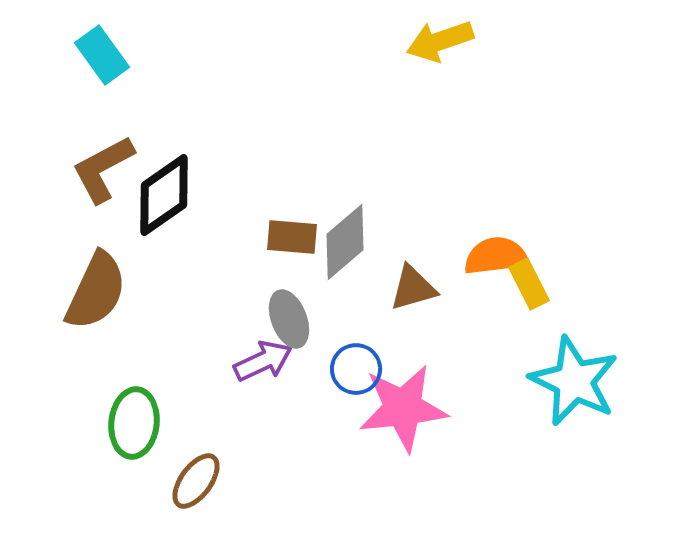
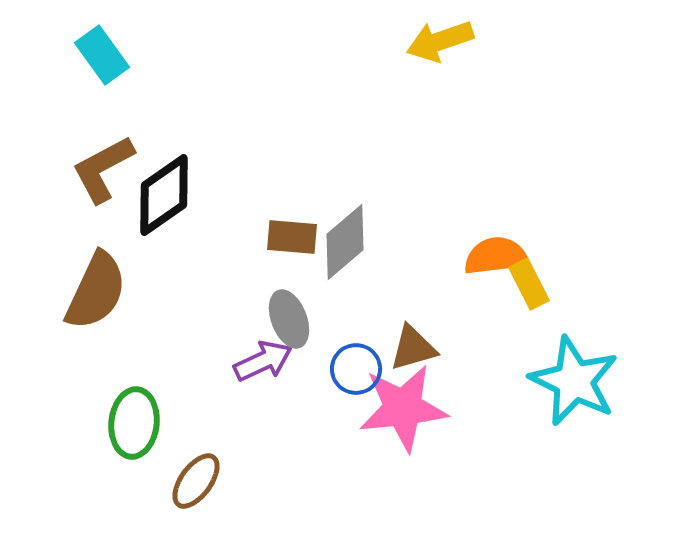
brown triangle: moved 60 px down
